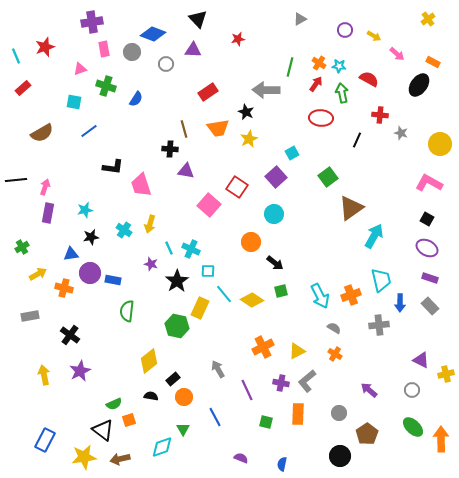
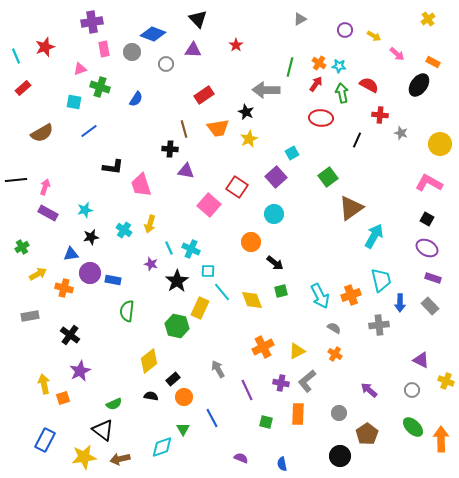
red star at (238, 39): moved 2 px left, 6 px down; rotated 24 degrees counterclockwise
red semicircle at (369, 79): moved 6 px down
green cross at (106, 86): moved 6 px left, 1 px down
red rectangle at (208, 92): moved 4 px left, 3 px down
purple rectangle at (48, 213): rotated 72 degrees counterclockwise
purple rectangle at (430, 278): moved 3 px right
cyan line at (224, 294): moved 2 px left, 2 px up
yellow diamond at (252, 300): rotated 35 degrees clockwise
yellow cross at (446, 374): moved 7 px down; rotated 35 degrees clockwise
yellow arrow at (44, 375): moved 9 px down
blue line at (215, 417): moved 3 px left, 1 px down
orange square at (129, 420): moved 66 px left, 22 px up
blue semicircle at (282, 464): rotated 24 degrees counterclockwise
